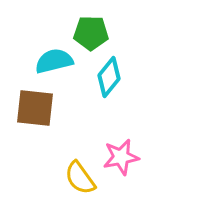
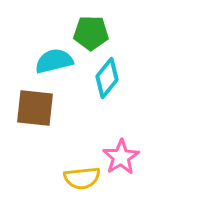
cyan diamond: moved 2 px left, 1 px down
pink star: rotated 21 degrees counterclockwise
yellow semicircle: moved 2 px right; rotated 60 degrees counterclockwise
